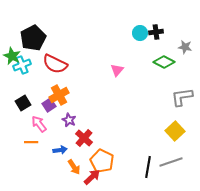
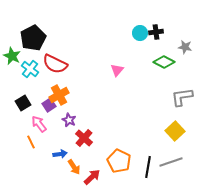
cyan cross: moved 8 px right, 4 px down; rotated 30 degrees counterclockwise
orange line: rotated 64 degrees clockwise
blue arrow: moved 4 px down
orange pentagon: moved 17 px right
